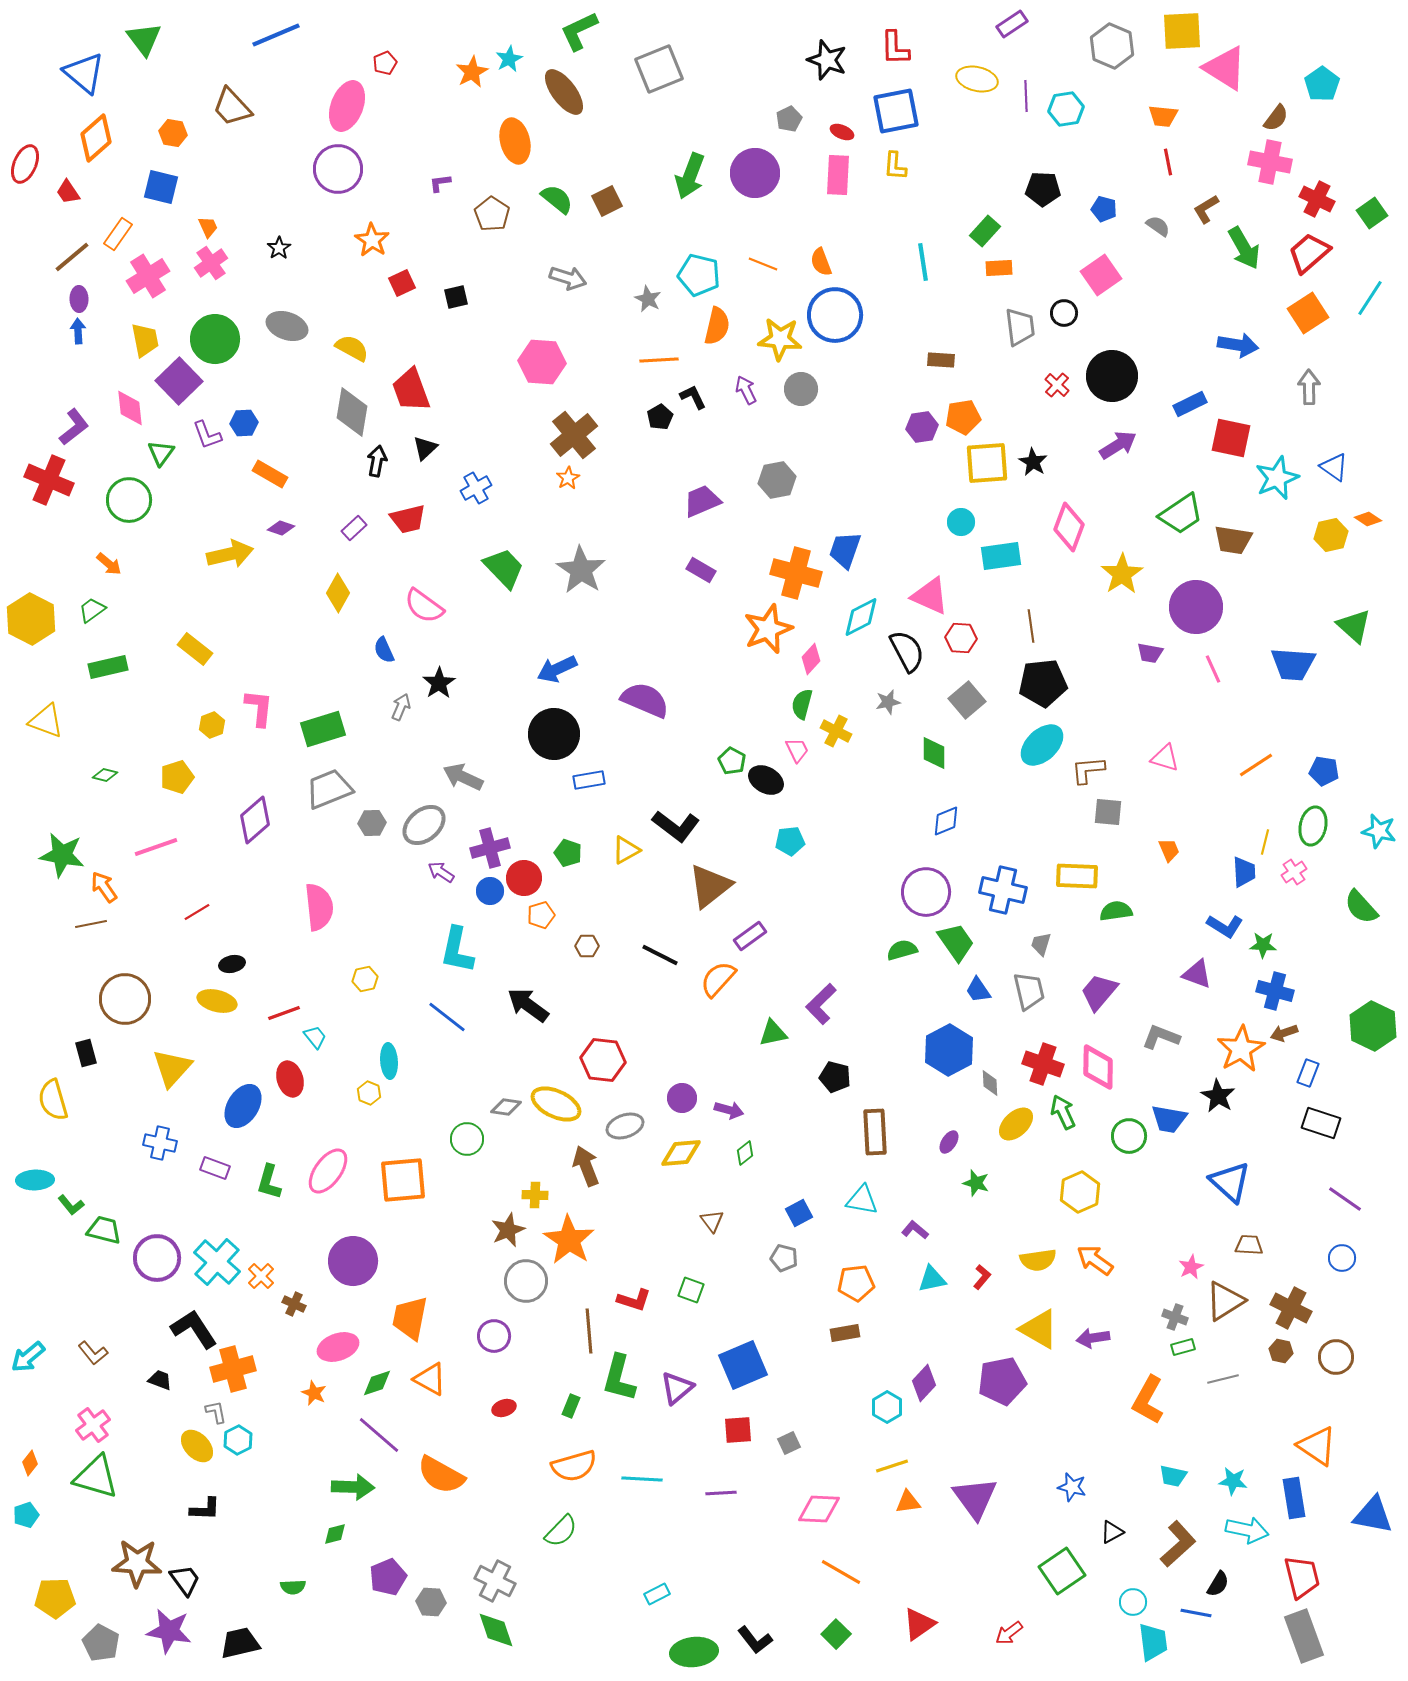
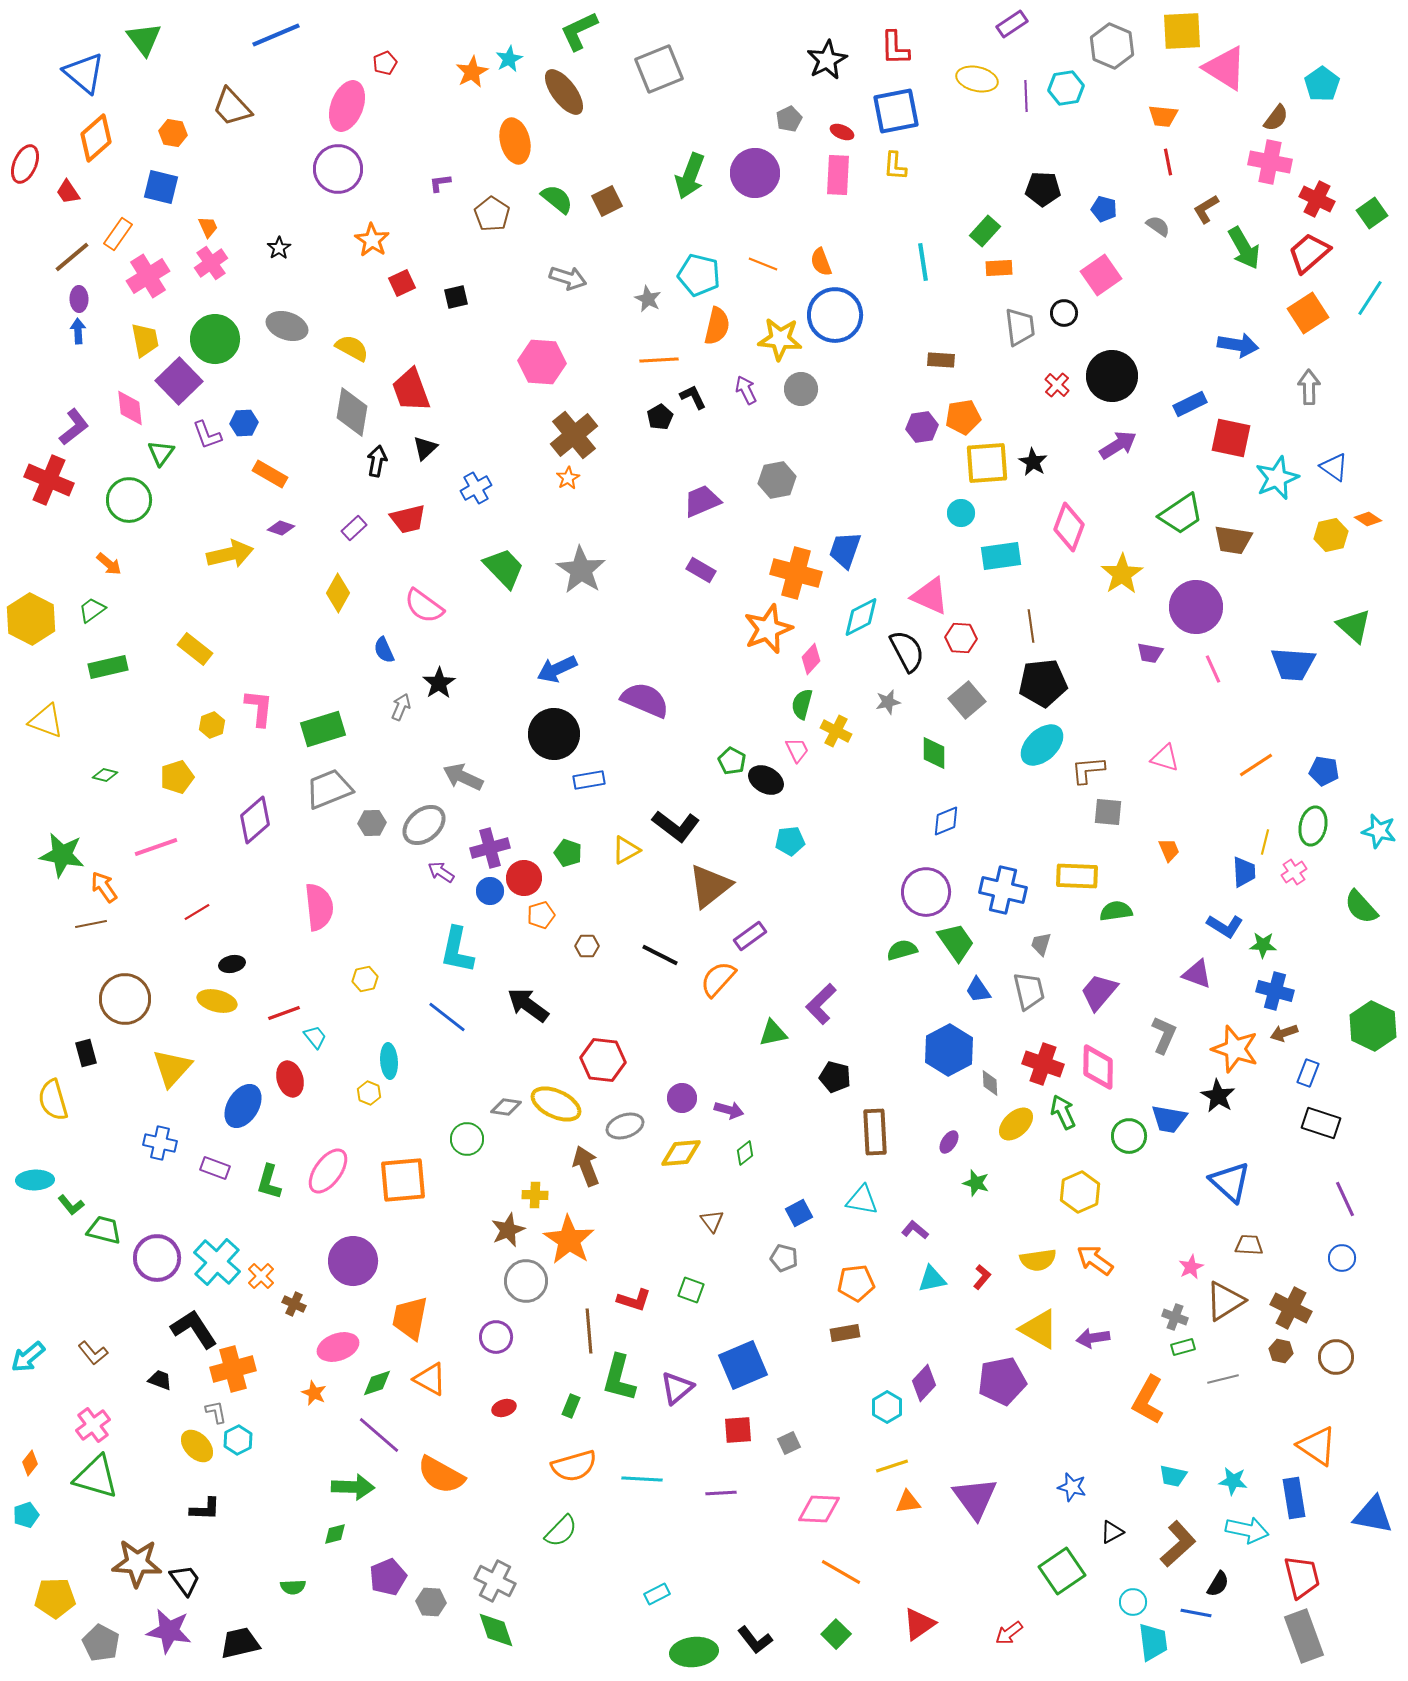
black star at (827, 60): rotated 24 degrees clockwise
cyan hexagon at (1066, 109): moved 21 px up
cyan circle at (961, 522): moved 9 px up
gray L-shape at (1161, 1037): moved 3 px right, 2 px up; rotated 93 degrees clockwise
orange star at (1241, 1049): moved 6 px left; rotated 24 degrees counterclockwise
purple line at (1345, 1199): rotated 30 degrees clockwise
purple circle at (494, 1336): moved 2 px right, 1 px down
